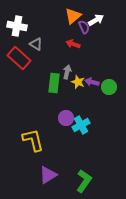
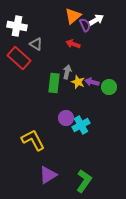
purple semicircle: moved 1 px right, 2 px up
yellow L-shape: rotated 15 degrees counterclockwise
